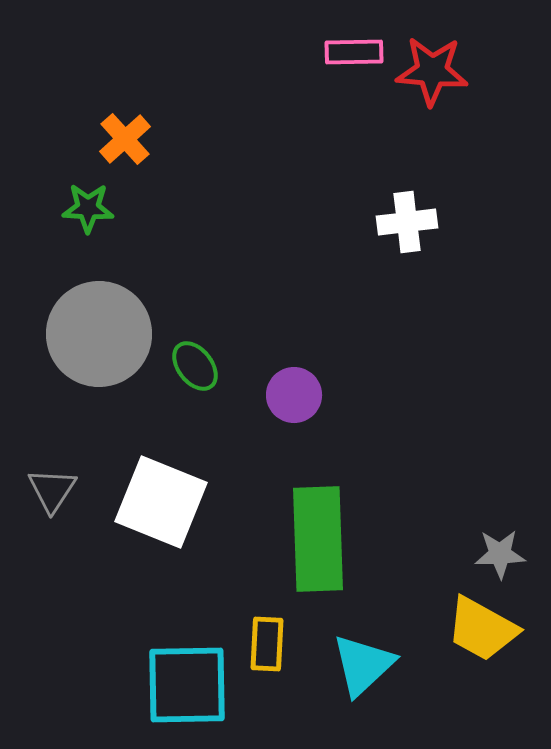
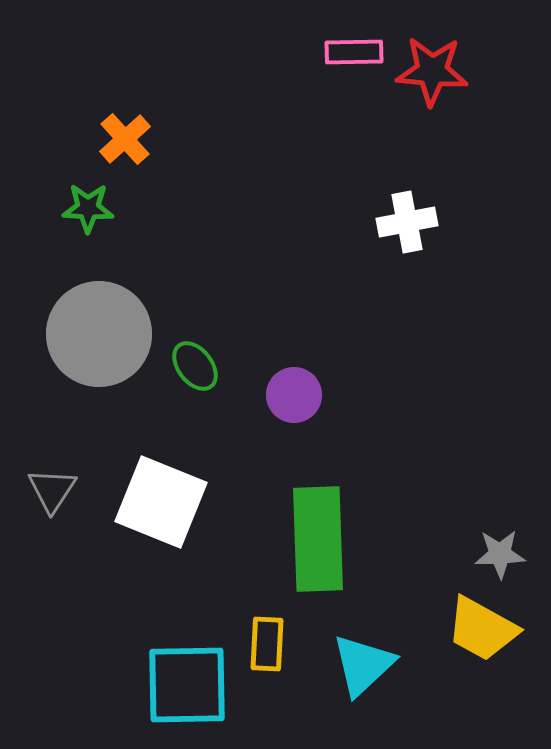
white cross: rotated 4 degrees counterclockwise
